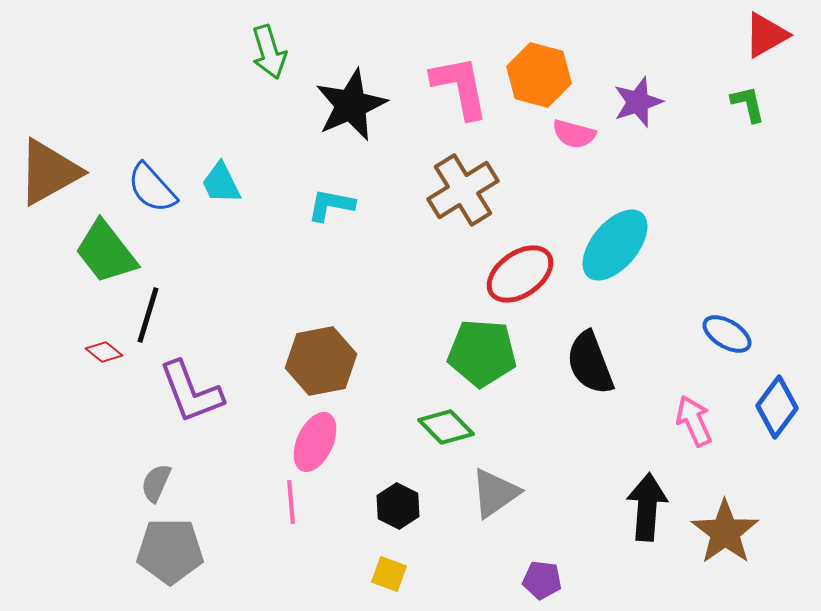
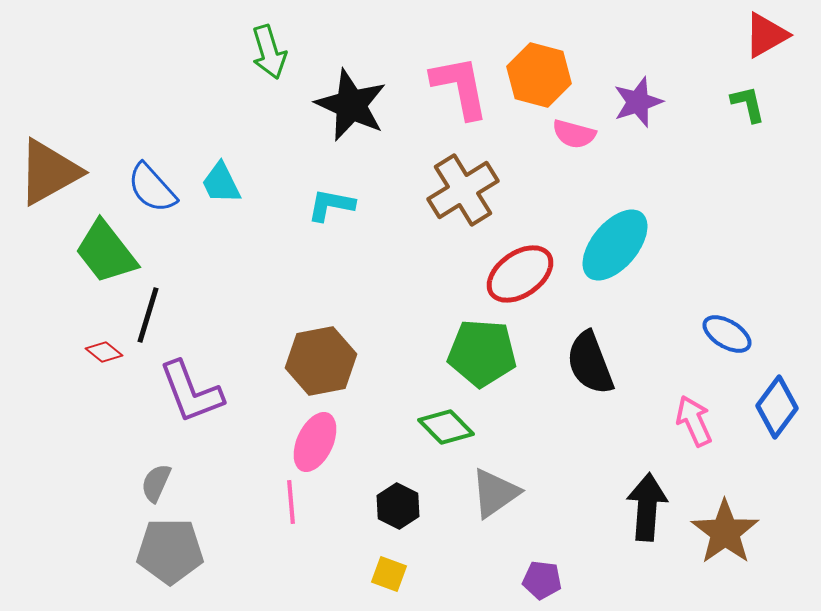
black star: rotated 24 degrees counterclockwise
